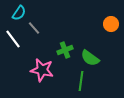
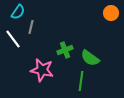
cyan semicircle: moved 1 px left, 1 px up
orange circle: moved 11 px up
gray line: moved 3 px left, 1 px up; rotated 56 degrees clockwise
